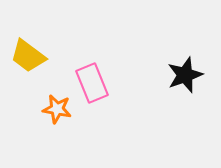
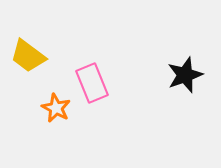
orange star: moved 1 px left, 1 px up; rotated 16 degrees clockwise
